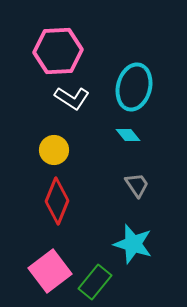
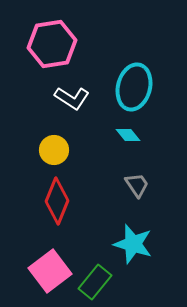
pink hexagon: moved 6 px left, 7 px up; rotated 6 degrees counterclockwise
